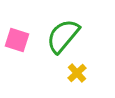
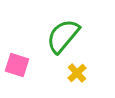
pink square: moved 25 px down
